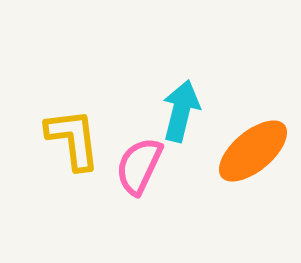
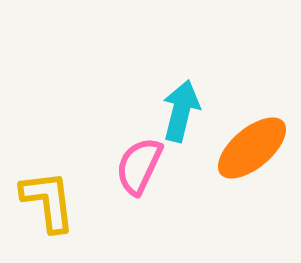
yellow L-shape: moved 25 px left, 62 px down
orange ellipse: moved 1 px left, 3 px up
